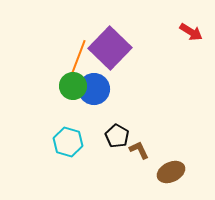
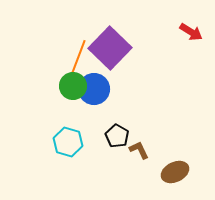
brown ellipse: moved 4 px right
